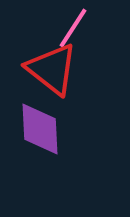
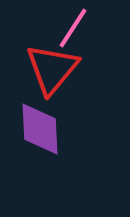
red triangle: rotated 32 degrees clockwise
